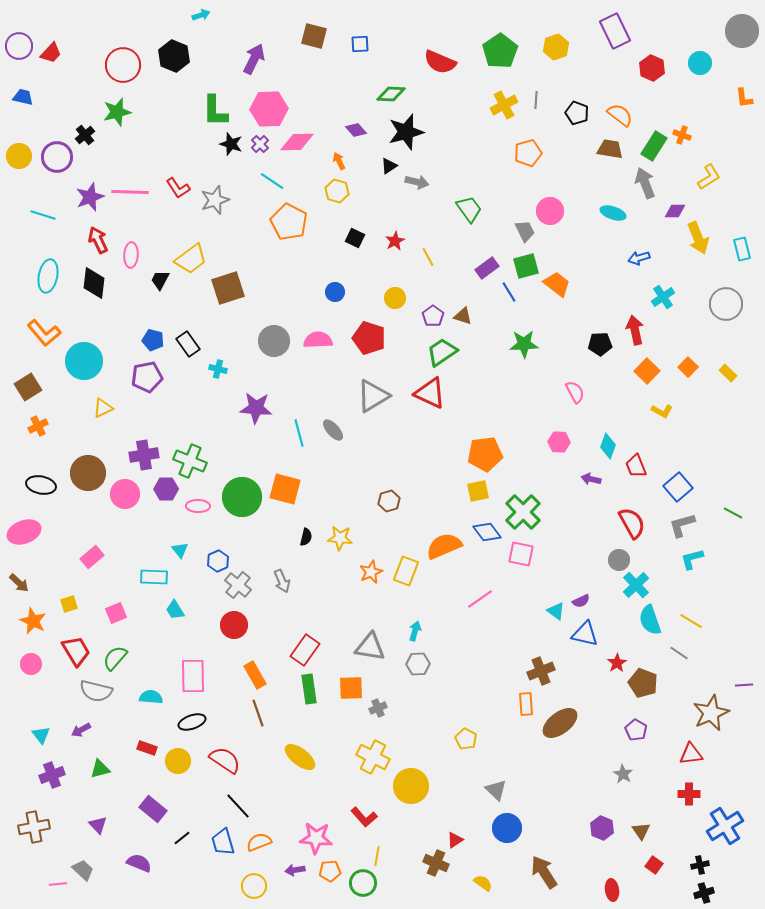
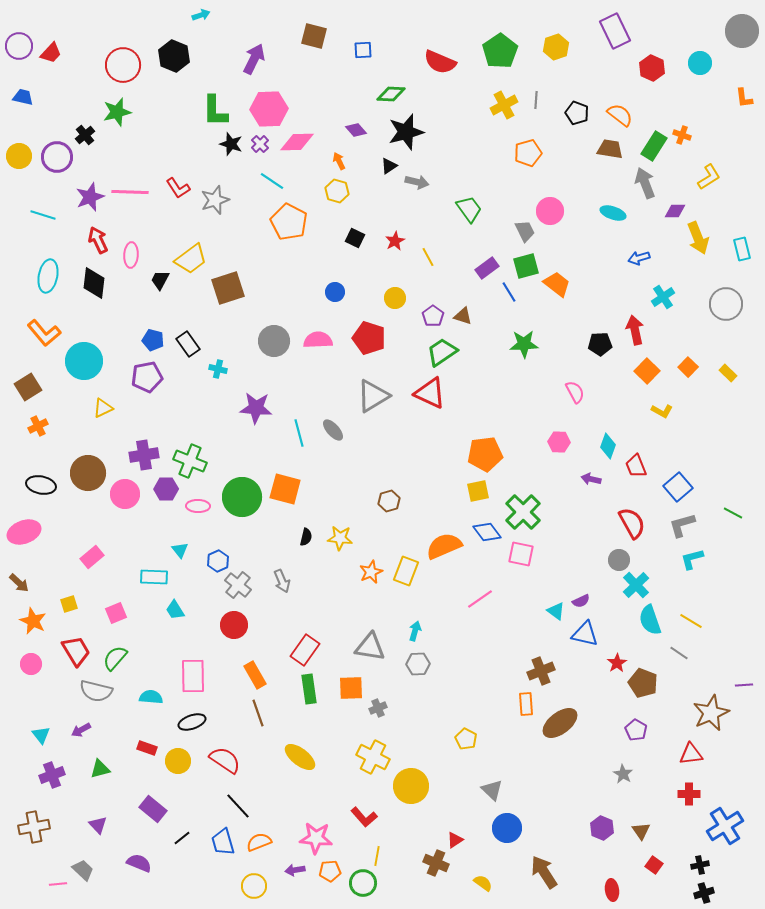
blue square at (360, 44): moved 3 px right, 6 px down
gray triangle at (496, 790): moved 4 px left
